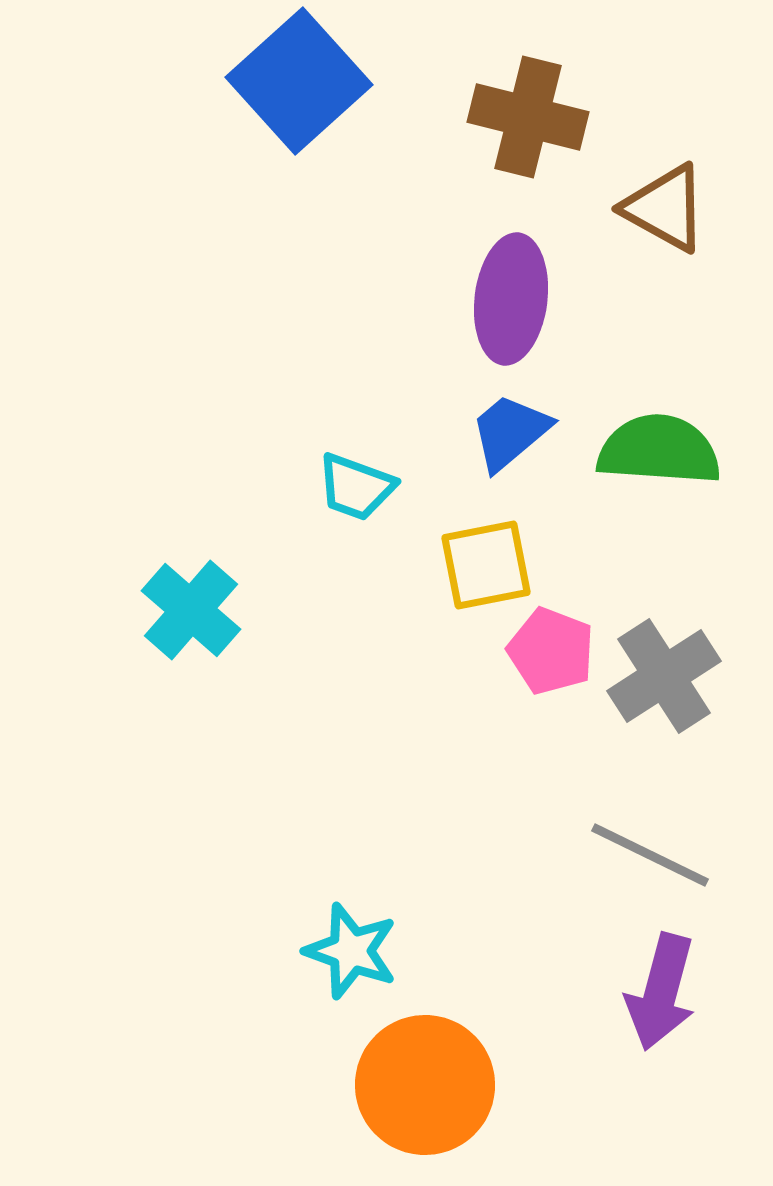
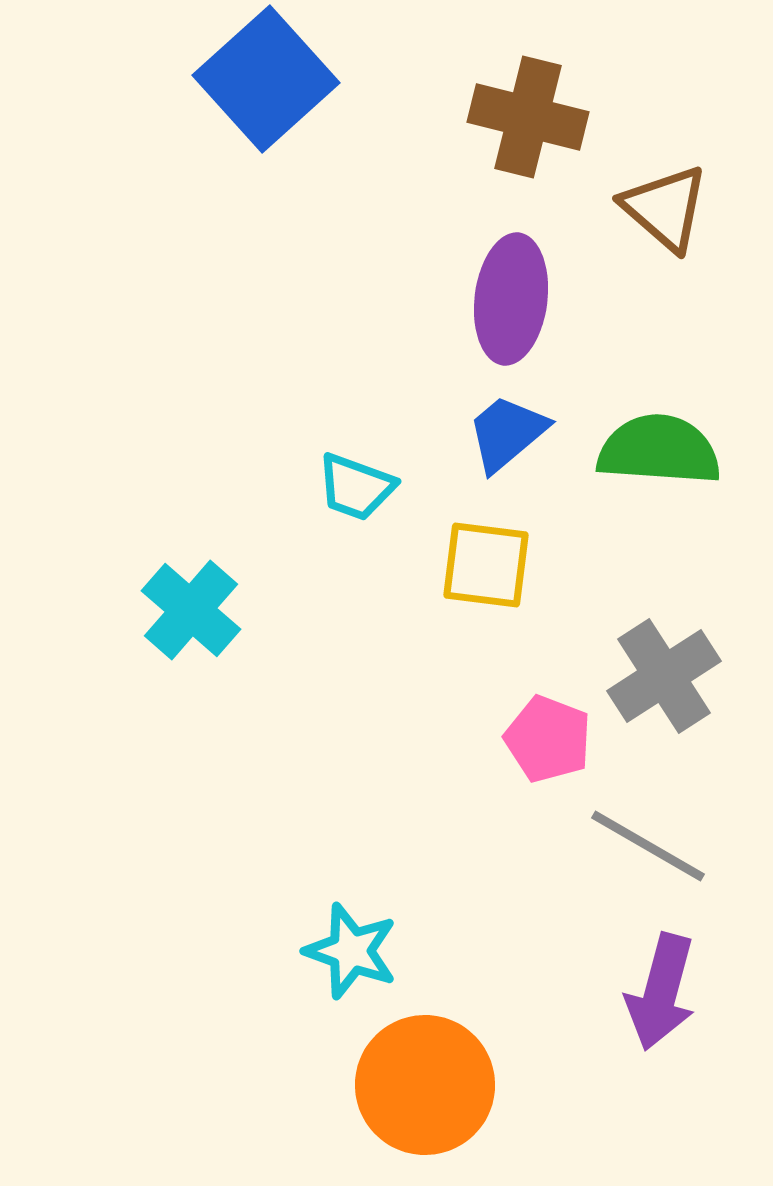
blue square: moved 33 px left, 2 px up
brown triangle: rotated 12 degrees clockwise
blue trapezoid: moved 3 px left, 1 px down
yellow square: rotated 18 degrees clockwise
pink pentagon: moved 3 px left, 88 px down
gray line: moved 2 px left, 9 px up; rotated 4 degrees clockwise
